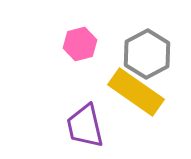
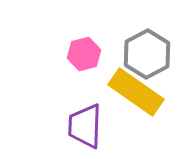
pink hexagon: moved 4 px right, 10 px down
purple trapezoid: rotated 15 degrees clockwise
